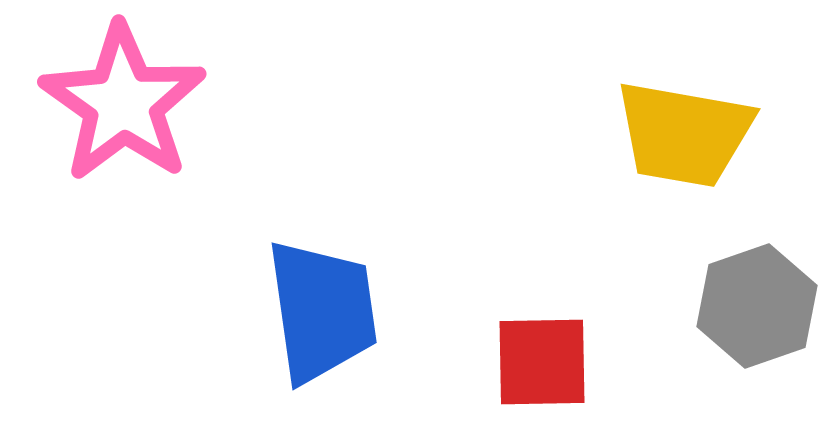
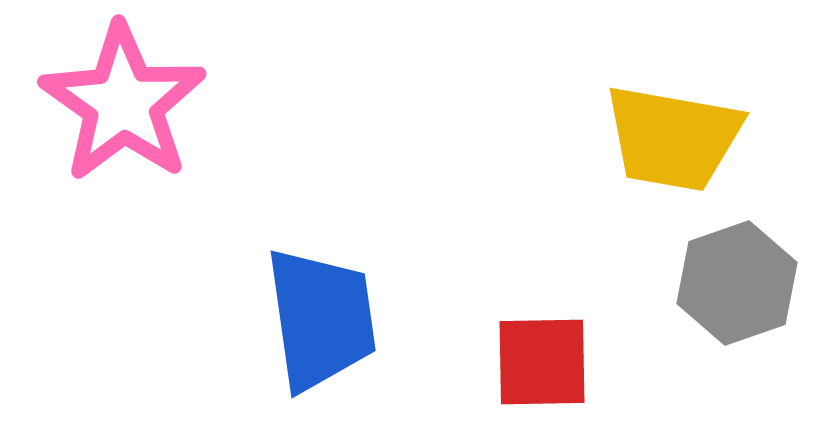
yellow trapezoid: moved 11 px left, 4 px down
gray hexagon: moved 20 px left, 23 px up
blue trapezoid: moved 1 px left, 8 px down
